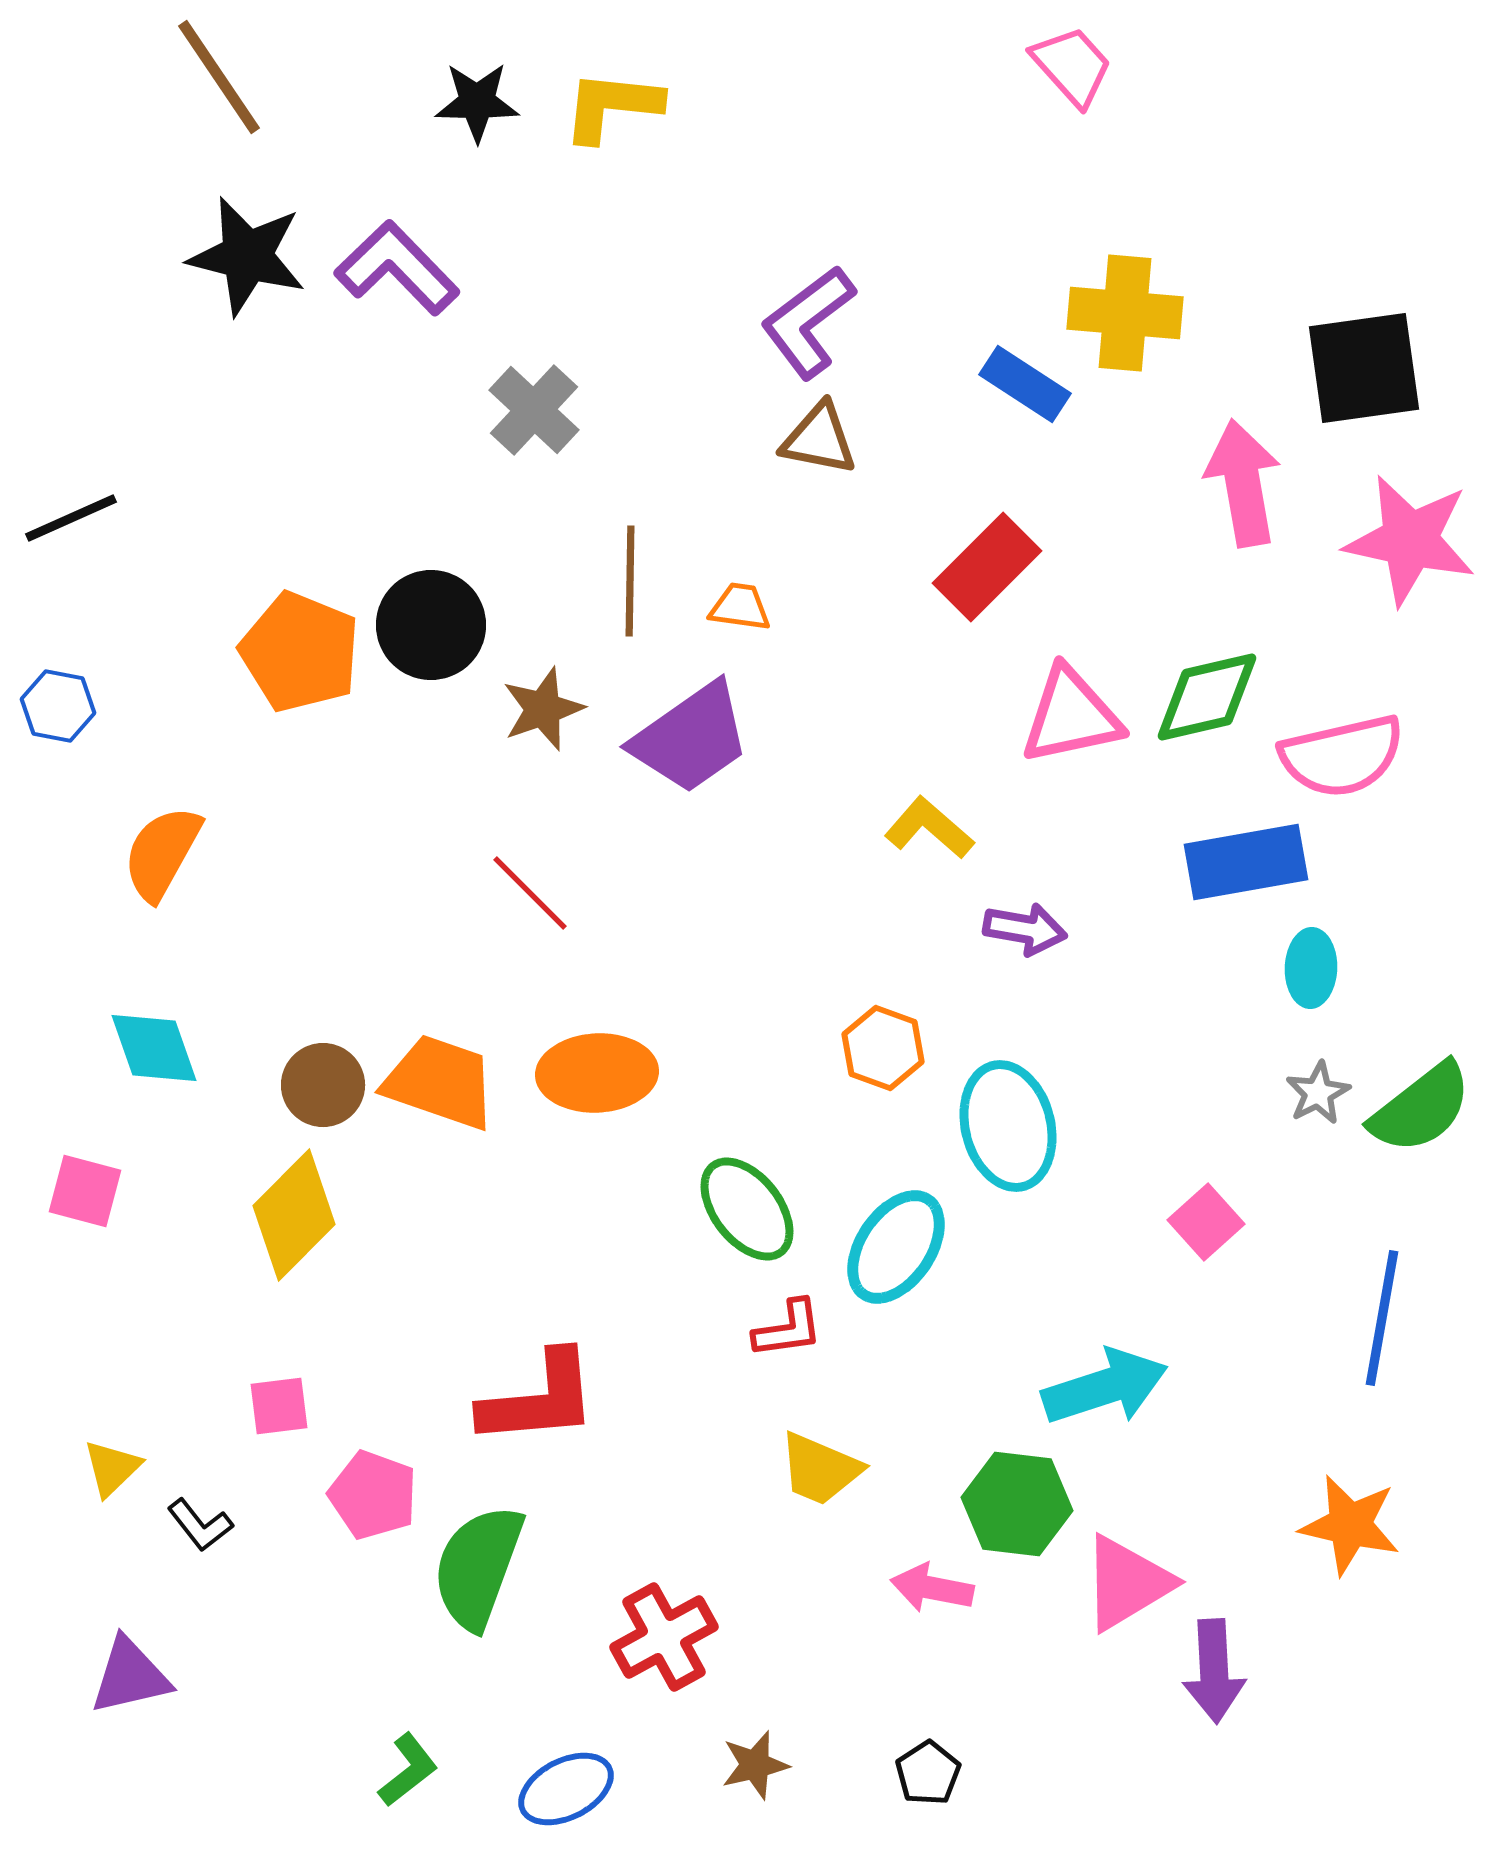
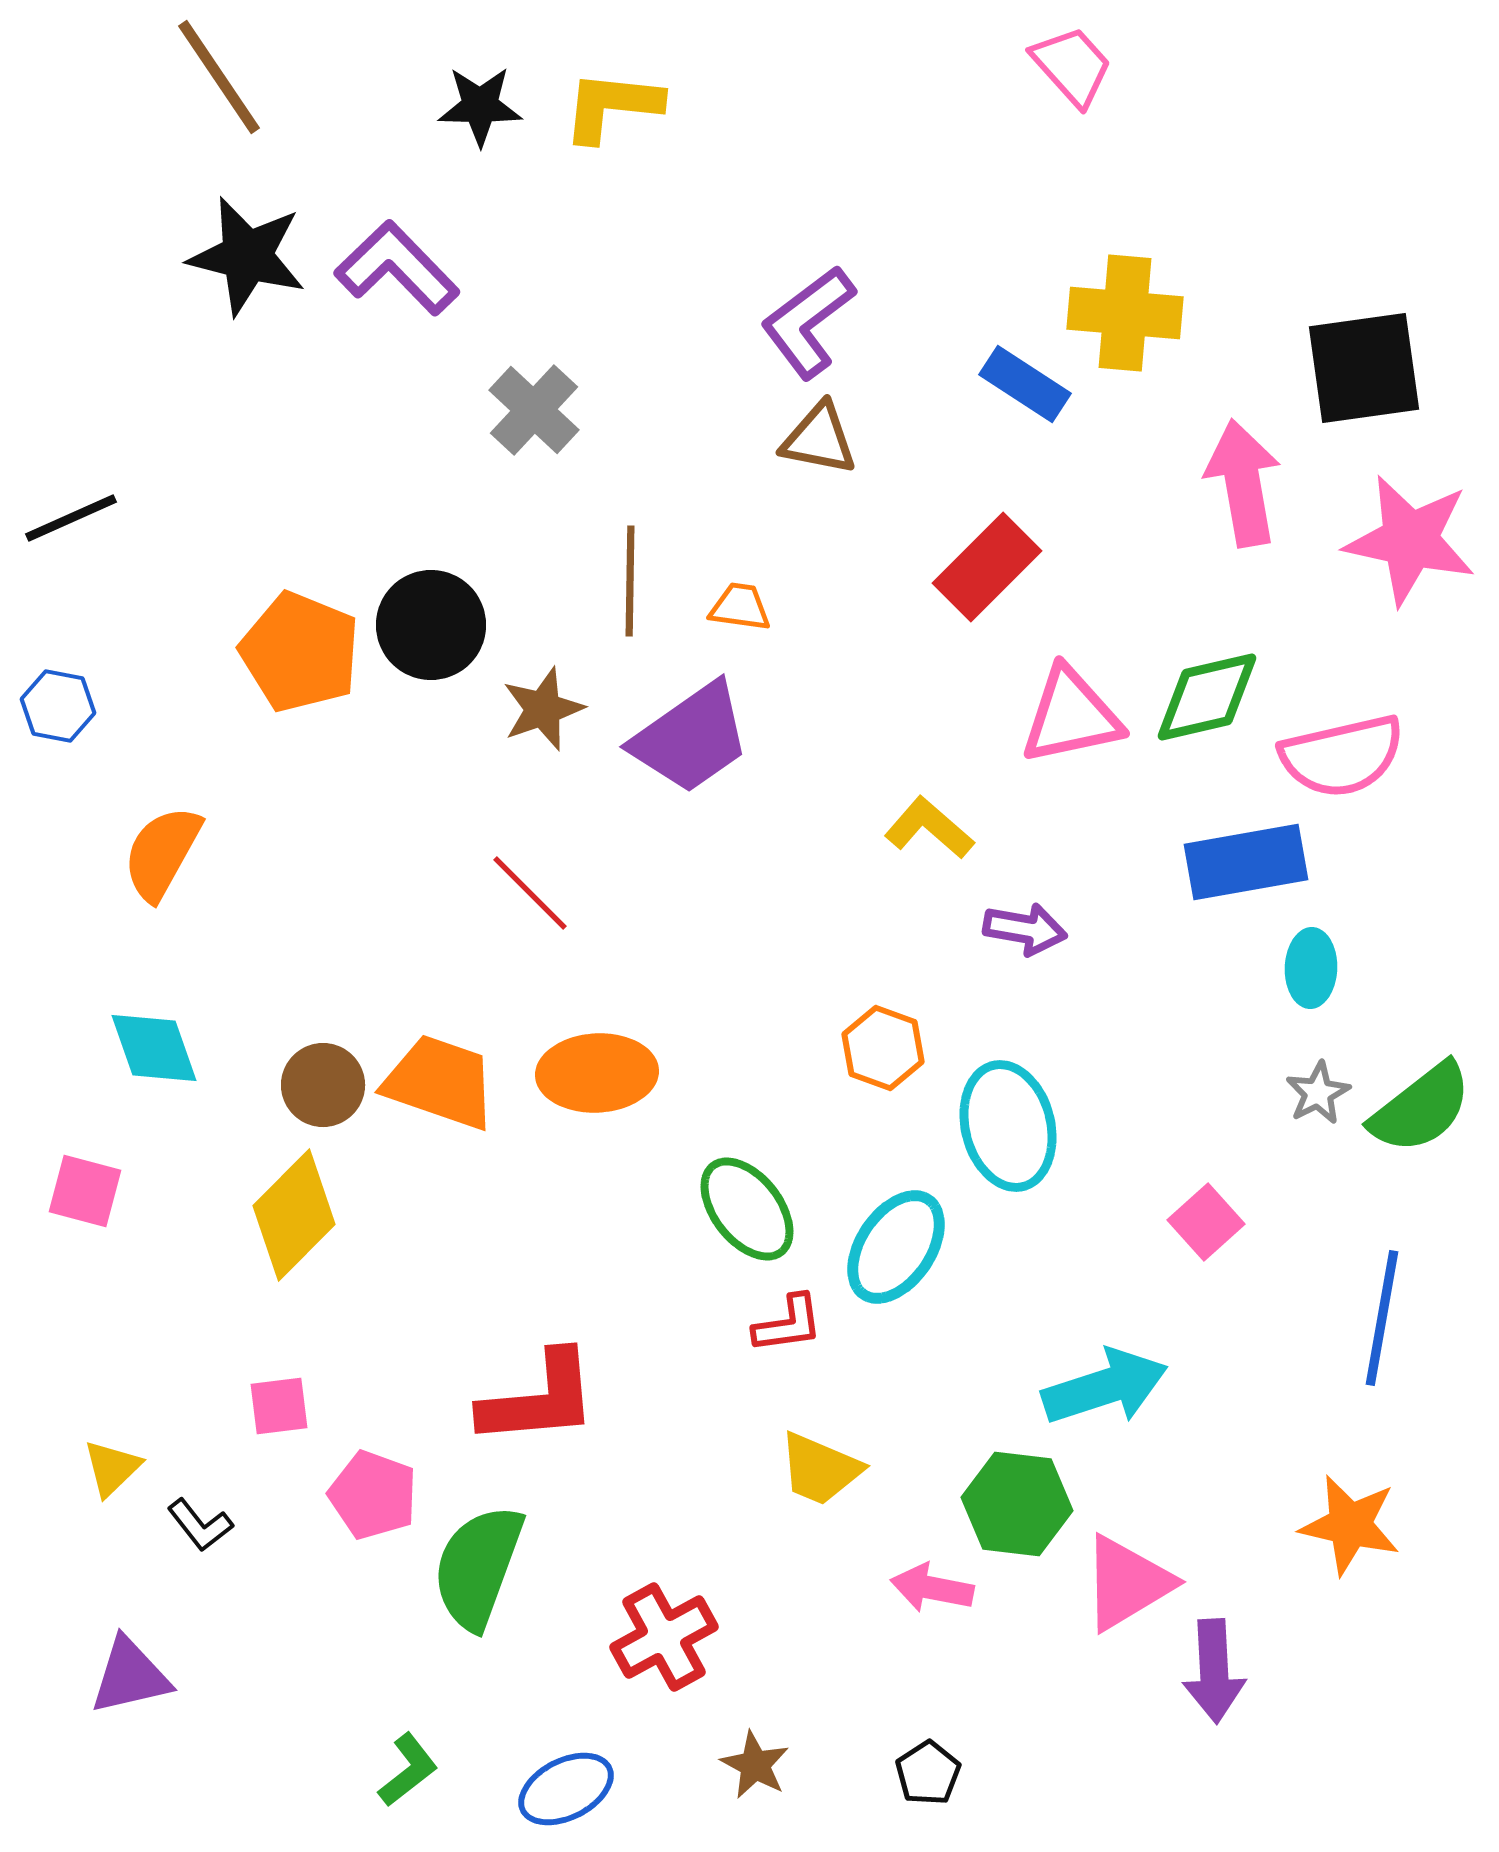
black star at (477, 102): moved 3 px right, 4 px down
red L-shape at (788, 1329): moved 5 px up
brown star at (755, 1765): rotated 30 degrees counterclockwise
